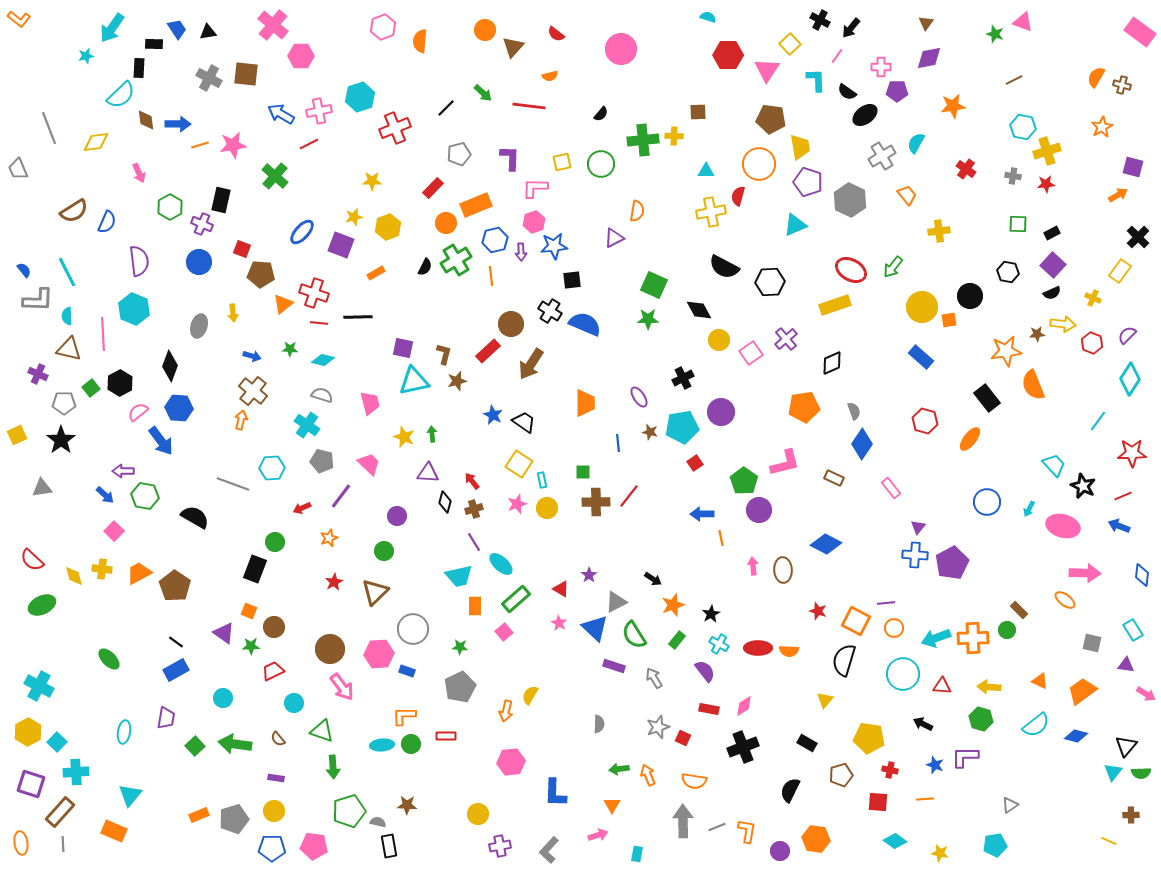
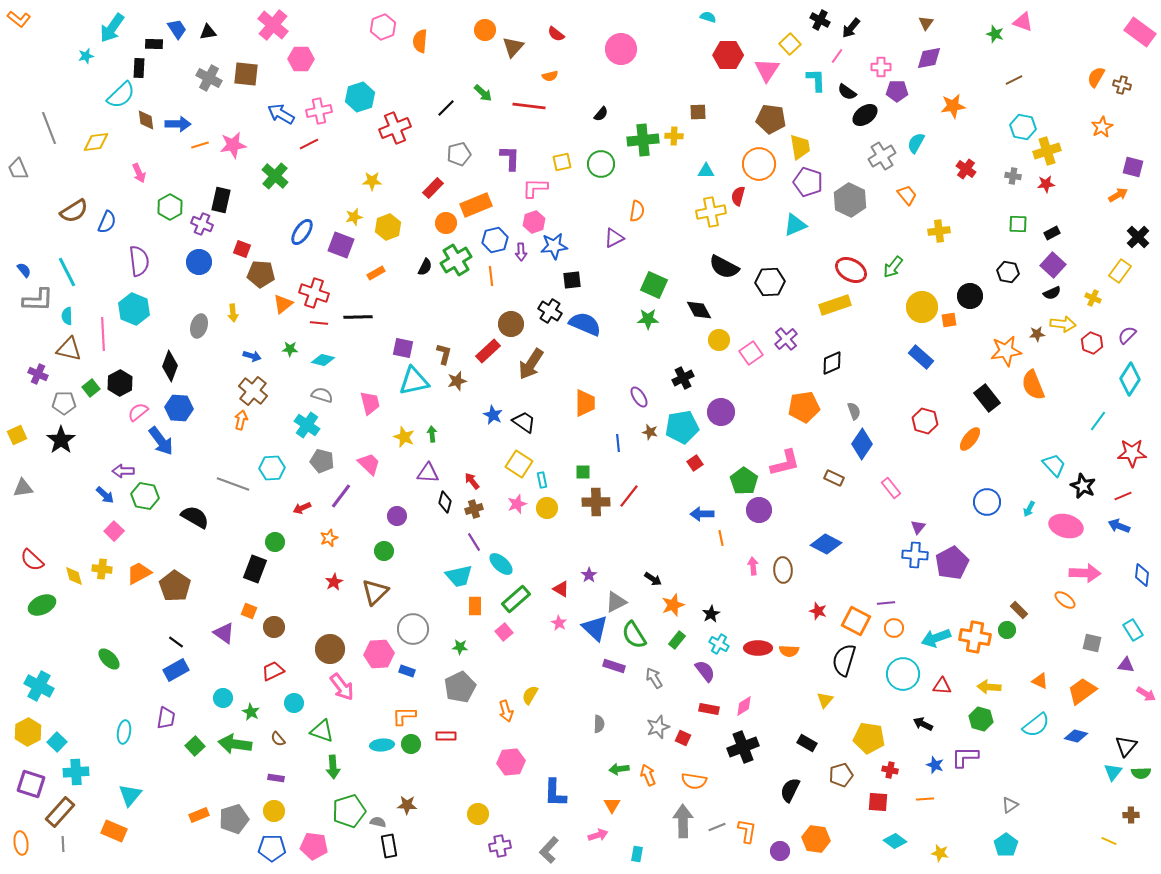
pink hexagon at (301, 56): moved 3 px down
blue ellipse at (302, 232): rotated 8 degrees counterclockwise
gray triangle at (42, 488): moved 19 px left
pink ellipse at (1063, 526): moved 3 px right
orange cross at (973, 638): moved 2 px right, 1 px up; rotated 12 degrees clockwise
green star at (251, 646): moved 66 px down; rotated 30 degrees clockwise
orange arrow at (506, 711): rotated 30 degrees counterclockwise
cyan pentagon at (995, 845): moved 11 px right; rotated 25 degrees counterclockwise
